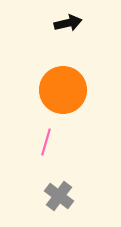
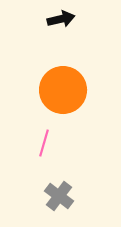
black arrow: moved 7 px left, 4 px up
pink line: moved 2 px left, 1 px down
